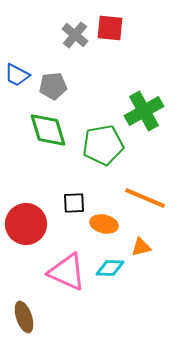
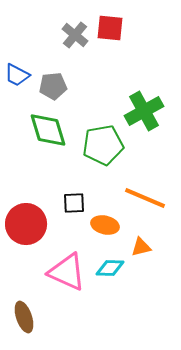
orange ellipse: moved 1 px right, 1 px down
